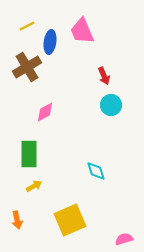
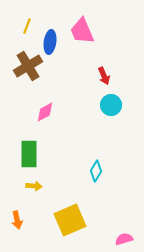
yellow line: rotated 42 degrees counterclockwise
brown cross: moved 1 px right, 1 px up
cyan diamond: rotated 50 degrees clockwise
yellow arrow: rotated 35 degrees clockwise
